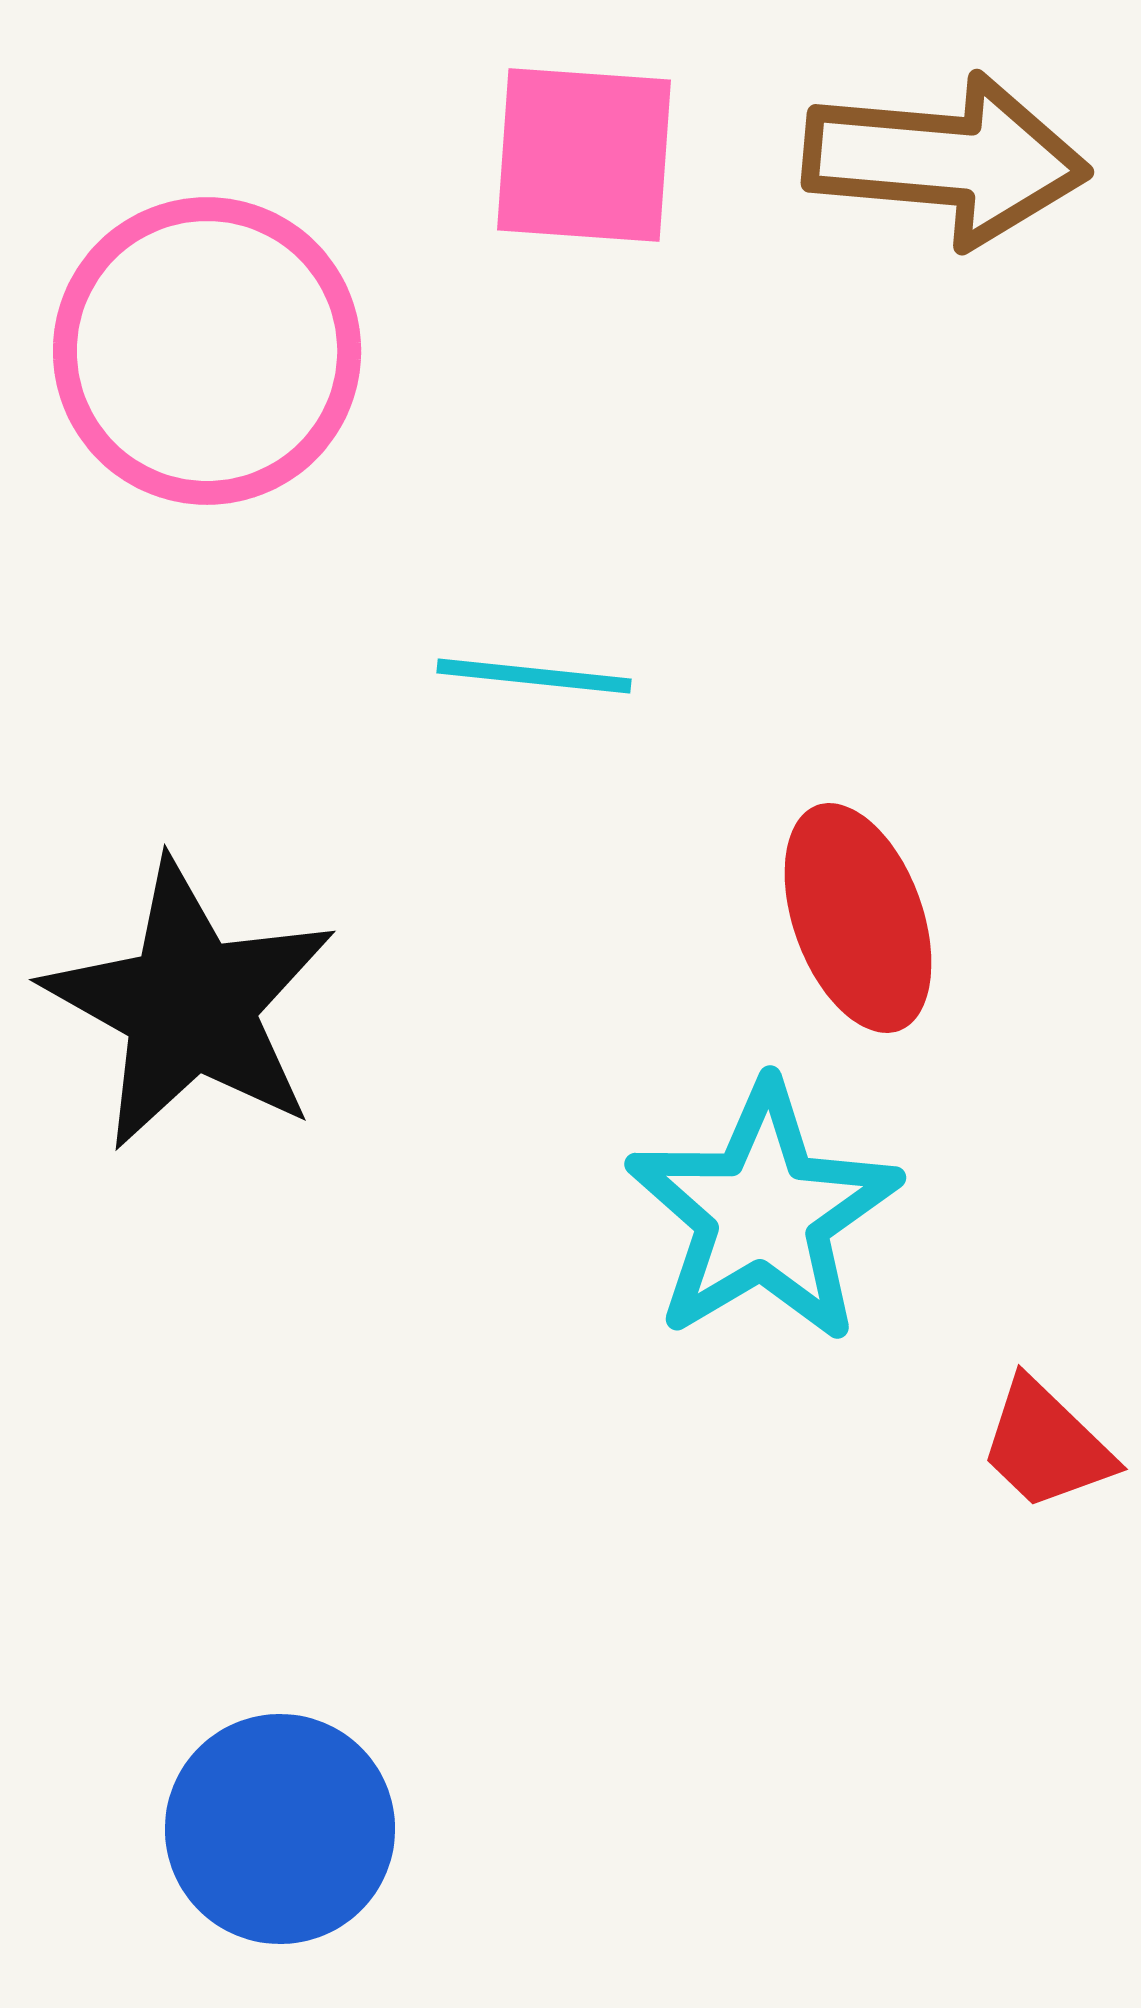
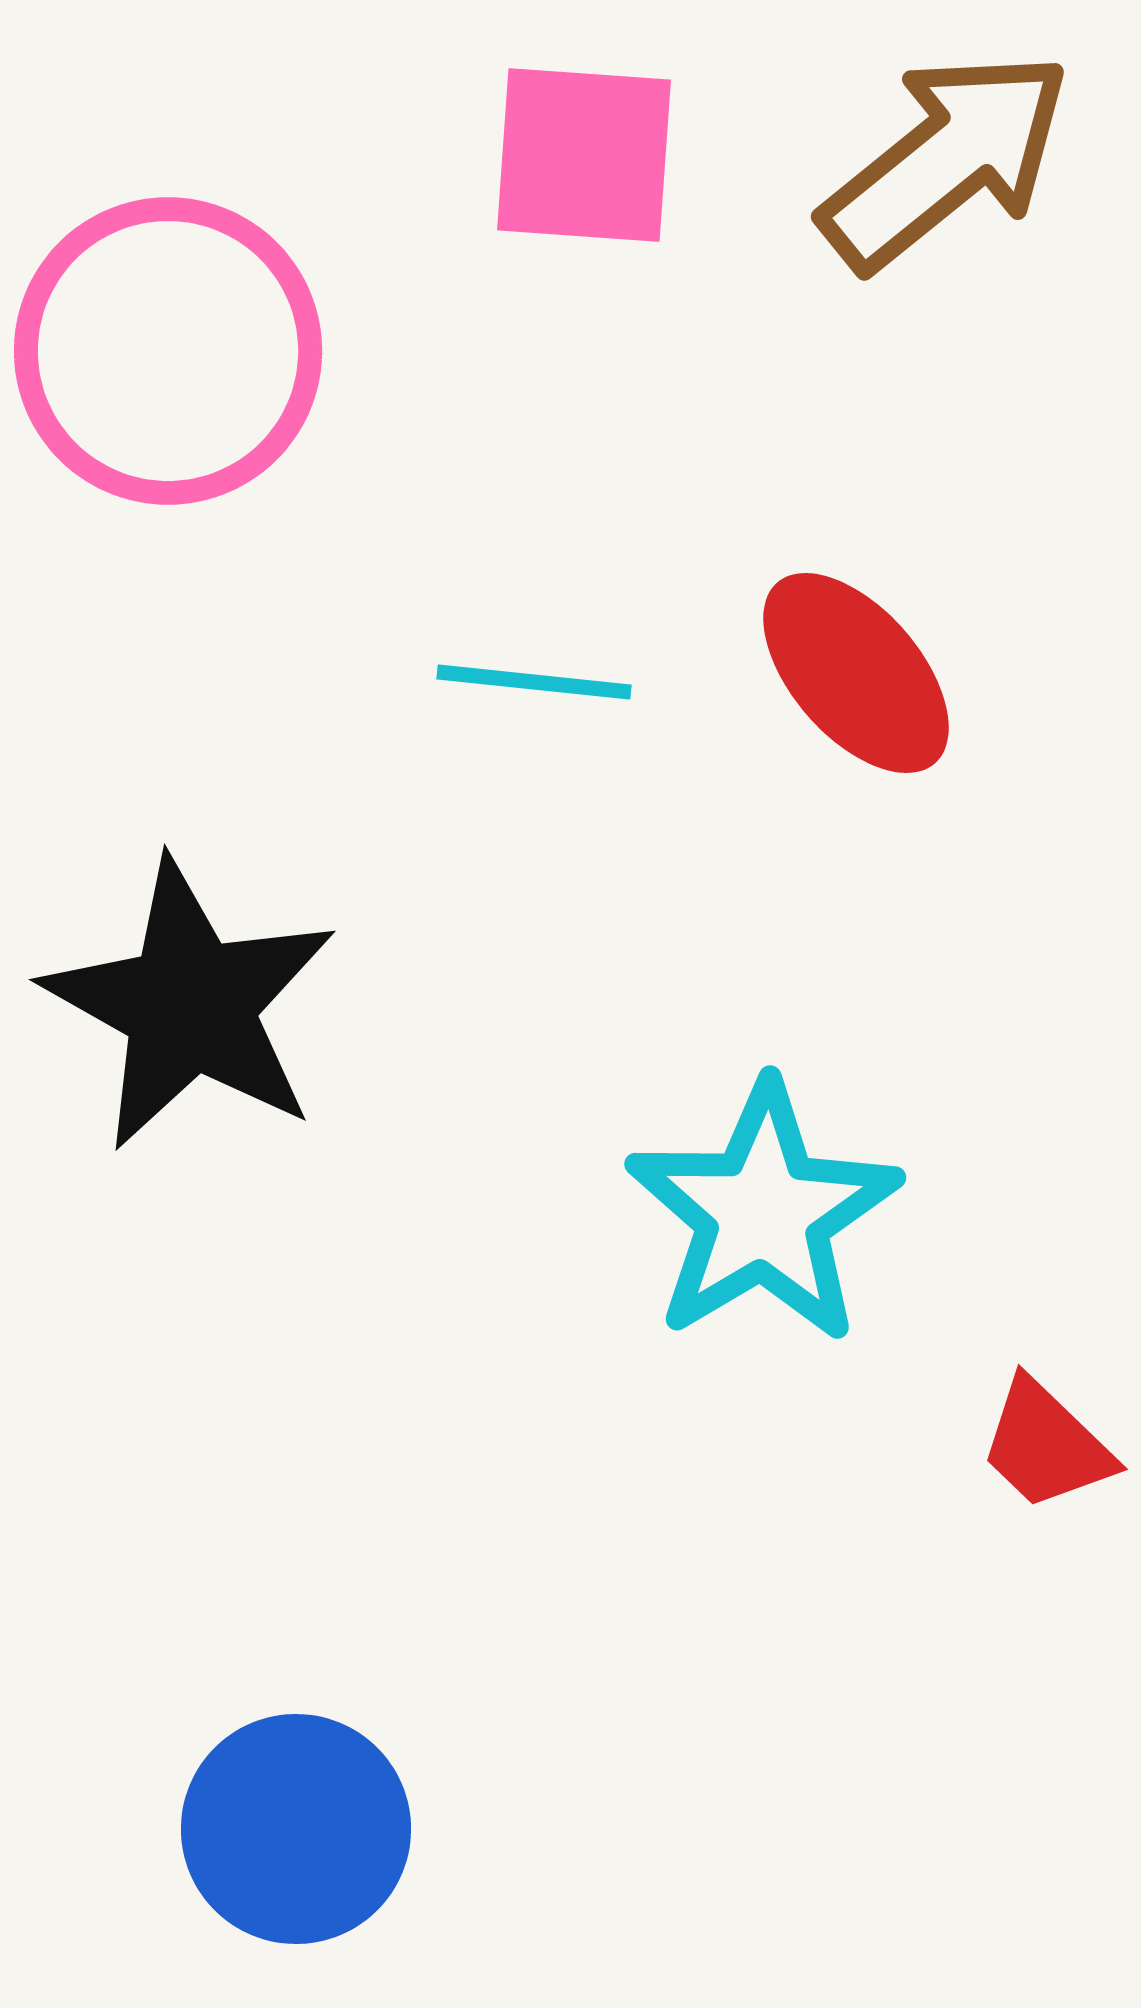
brown arrow: rotated 44 degrees counterclockwise
pink circle: moved 39 px left
cyan line: moved 6 px down
red ellipse: moved 2 px left, 245 px up; rotated 21 degrees counterclockwise
blue circle: moved 16 px right
